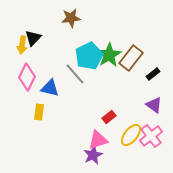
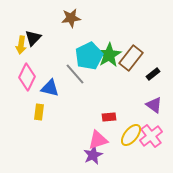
yellow arrow: moved 1 px left
red rectangle: rotated 32 degrees clockwise
